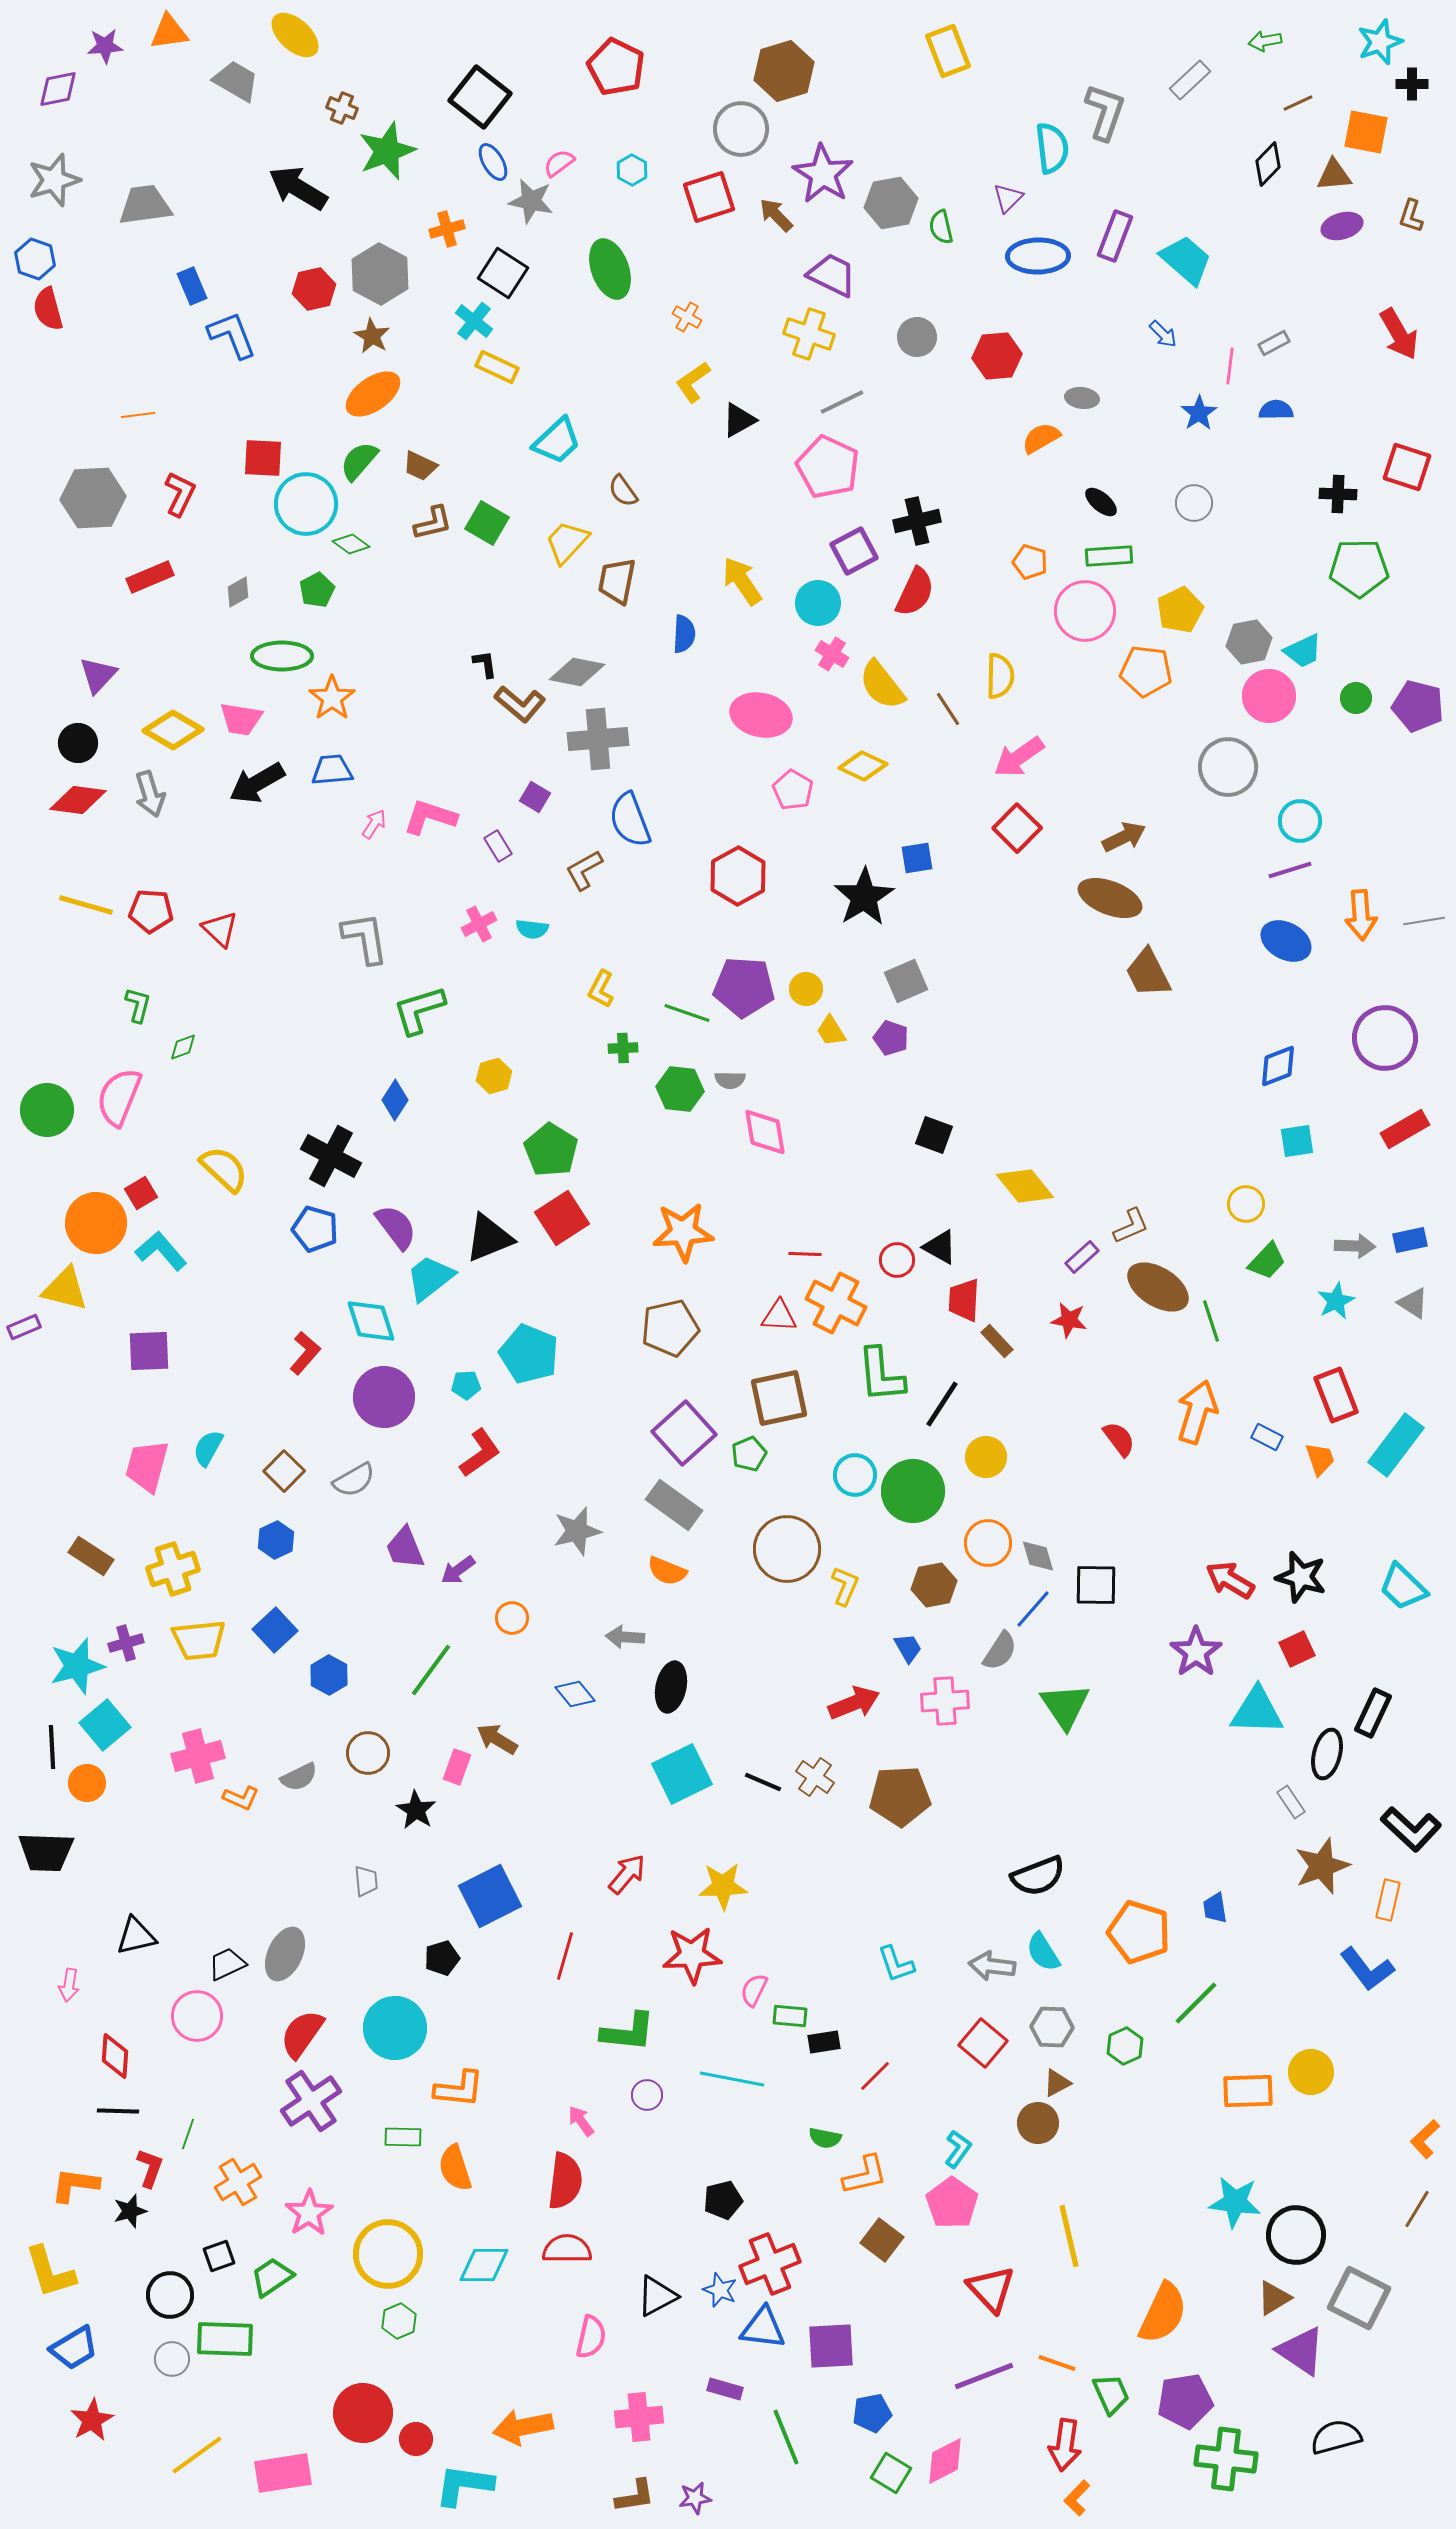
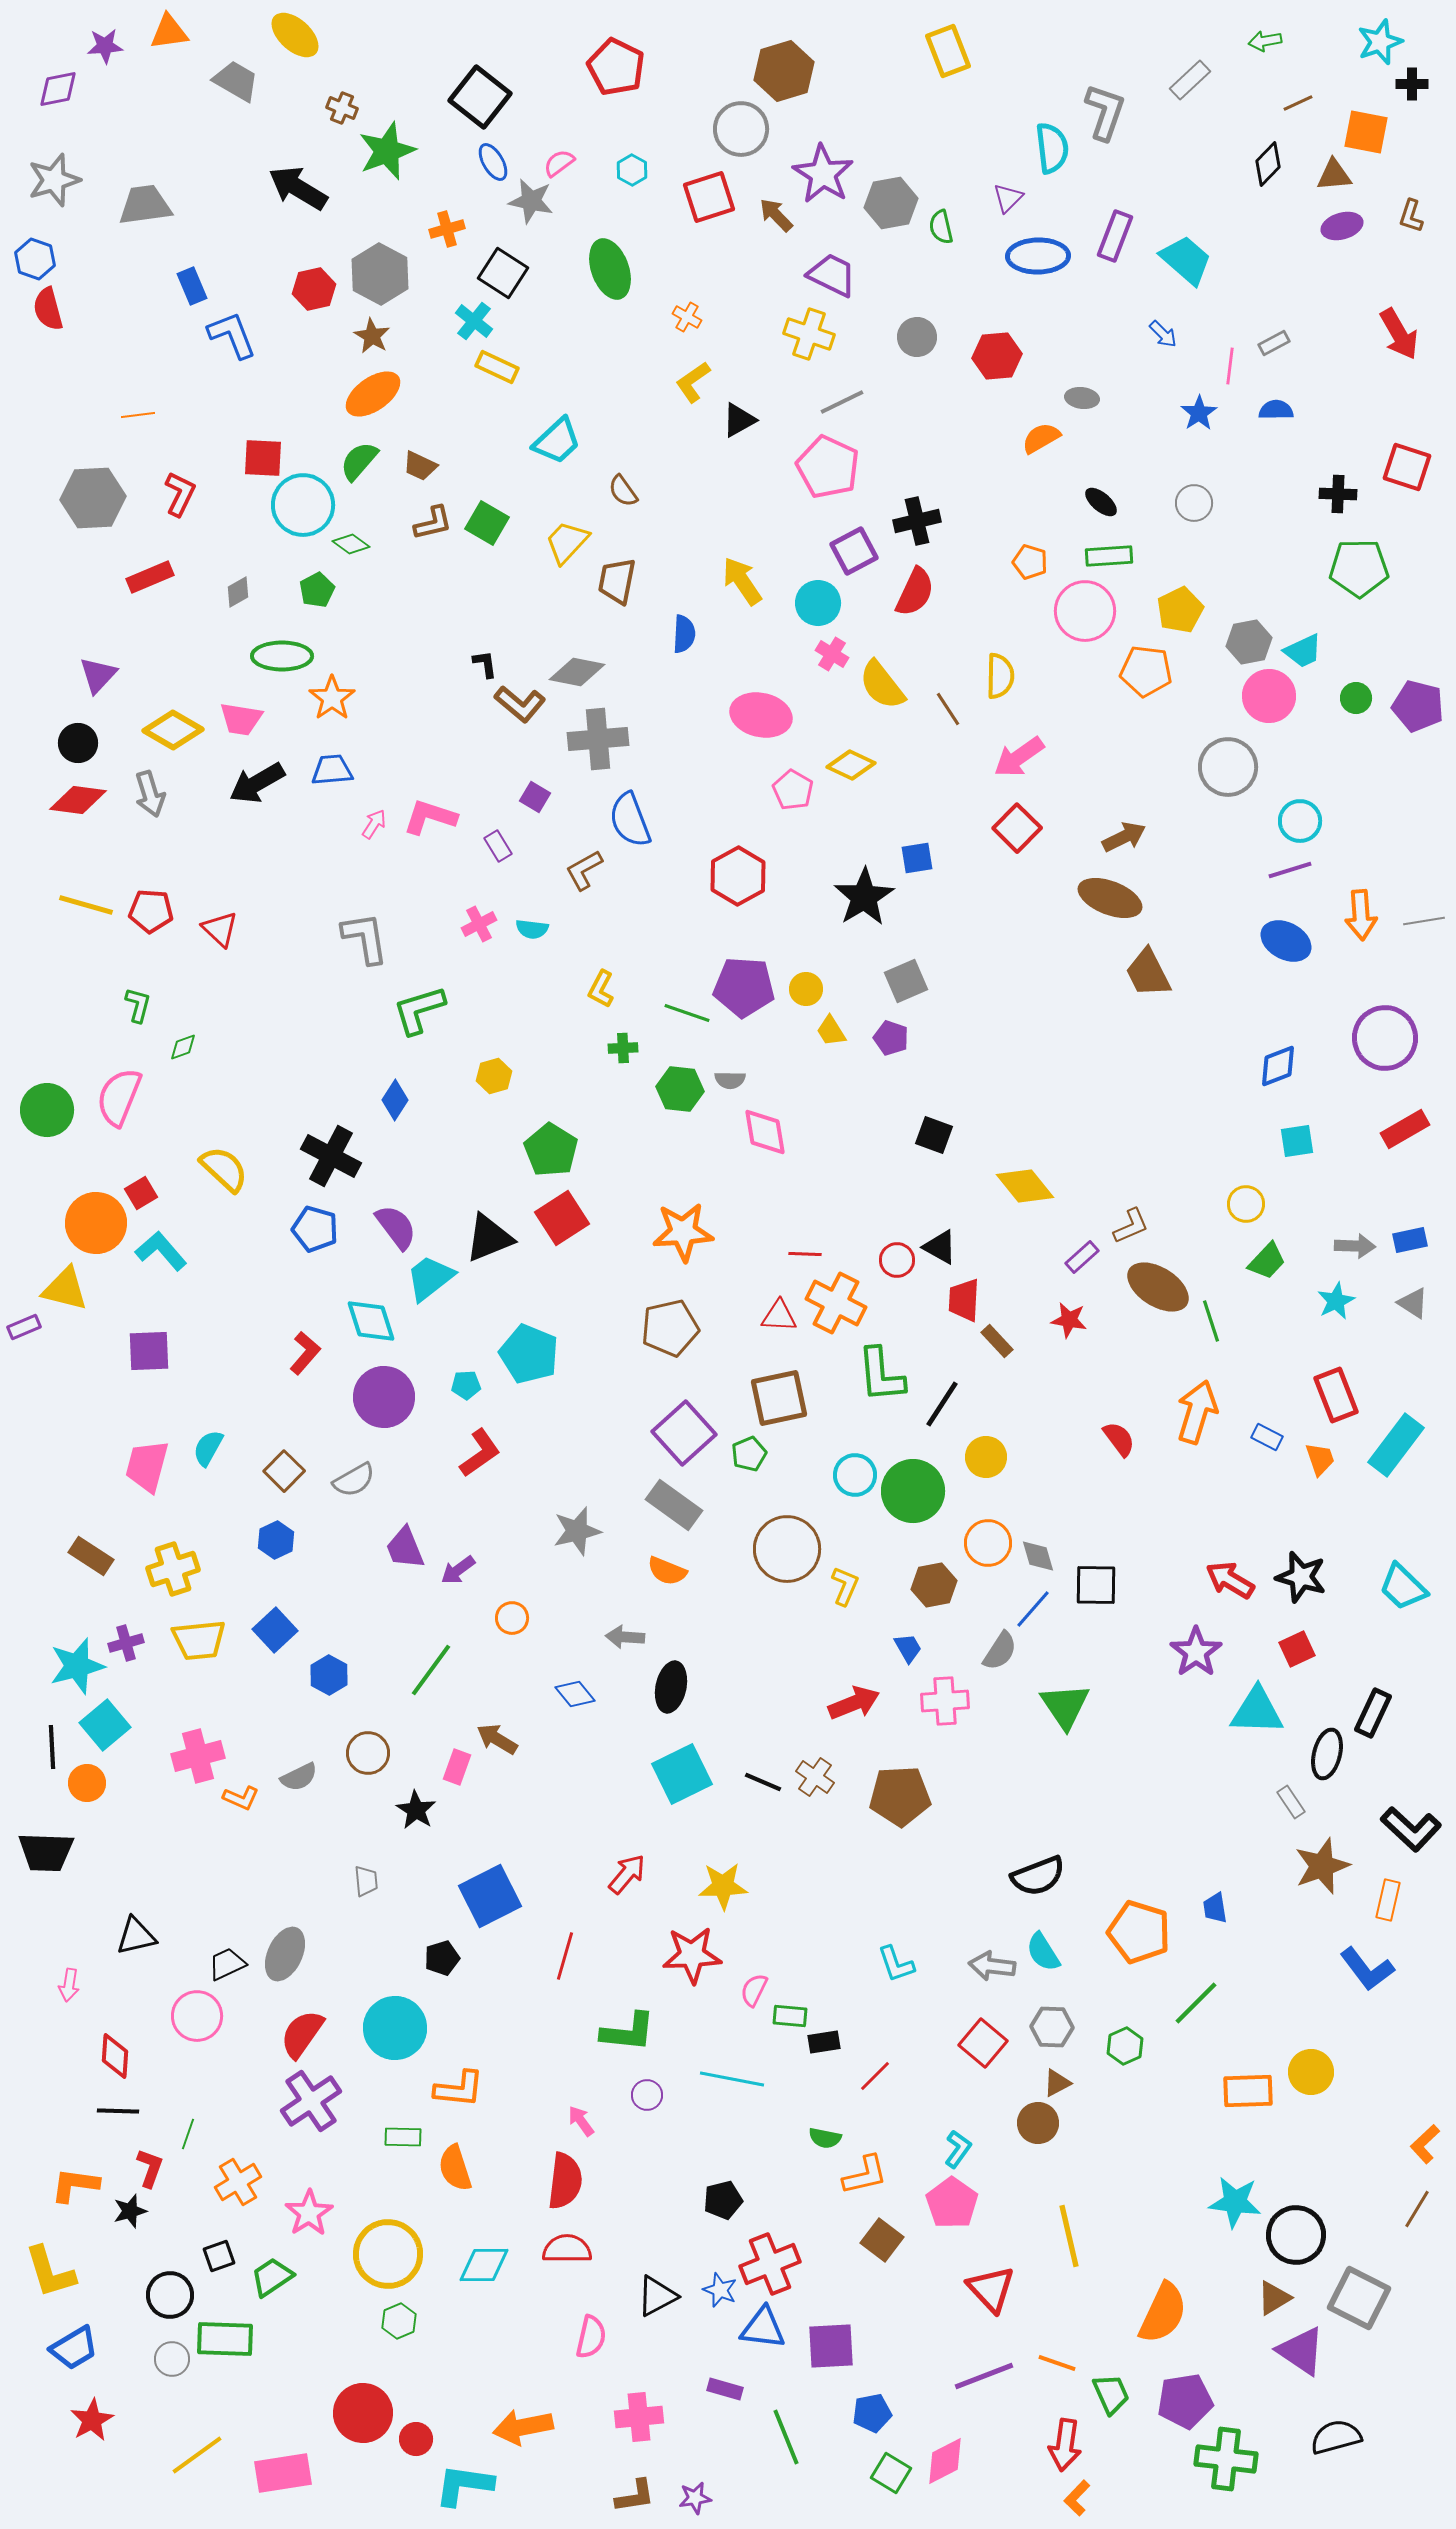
cyan circle at (306, 504): moved 3 px left, 1 px down
yellow diamond at (863, 766): moved 12 px left, 1 px up
orange L-shape at (1425, 2139): moved 5 px down
